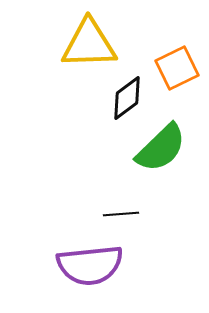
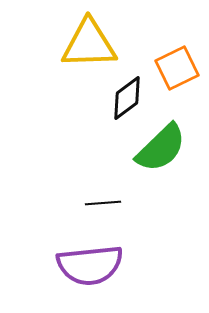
black line: moved 18 px left, 11 px up
